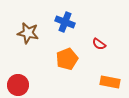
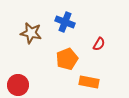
brown star: moved 3 px right
red semicircle: rotated 96 degrees counterclockwise
orange rectangle: moved 21 px left
